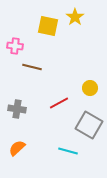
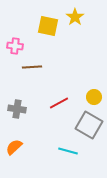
brown line: rotated 18 degrees counterclockwise
yellow circle: moved 4 px right, 9 px down
orange semicircle: moved 3 px left, 1 px up
